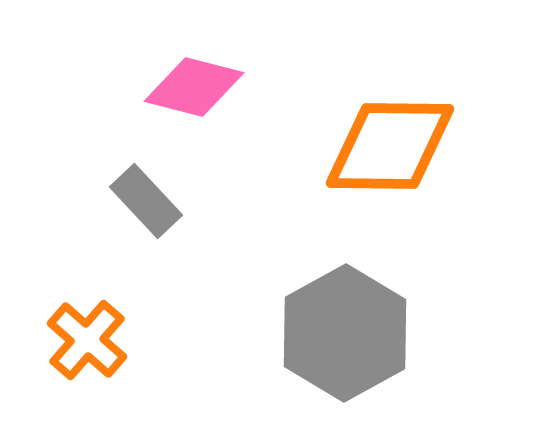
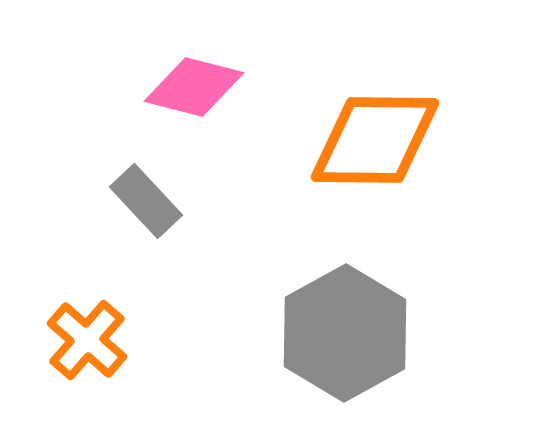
orange diamond: moved 15 px left, 6 px up
